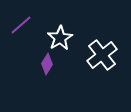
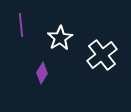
purple line: rotated 55 degrees counterclockwise
purple diamond: moved 5 px left, 9 px down
